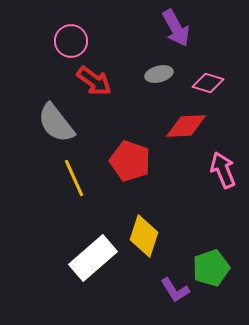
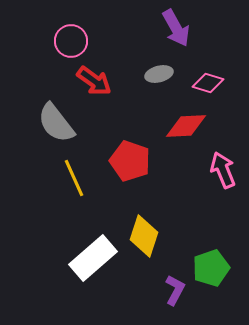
purple L-shape: rotated 120 degrees counterclockwise
